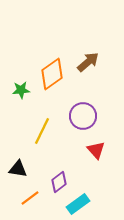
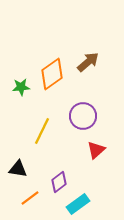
green star: moved 3 px up
red triangle: rotated 30 degrees clockwise
